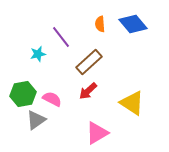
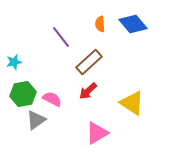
cyan star: moved 24 px left, 8 px down
